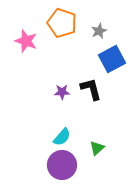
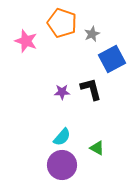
gray star: moved 7 px left, 3 px down
green triangle: rotated 49 degrees counterclockwise
